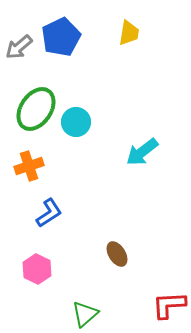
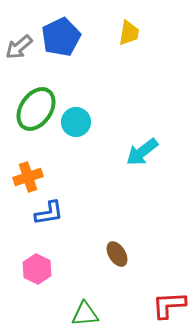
orange cross: moved 1 px left, 11 px down
blue L-shape: rotated 24 degrees clockwise
green triangle: rotated 36 degrees clockwise
